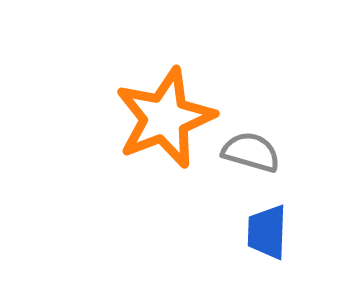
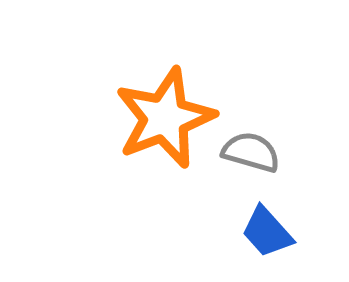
blue trapezoid: rotated 44 degrees counterclockwise
